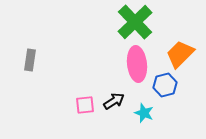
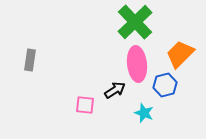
black arrow: moved 1 px right, 11 px up
pink square: rotated 12 degrees clockwise
